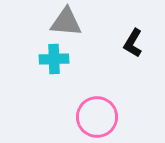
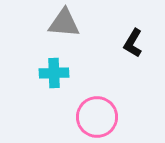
gray triangle: moved 2 px left, 1 px down
cyan cross: moved 14 px down
